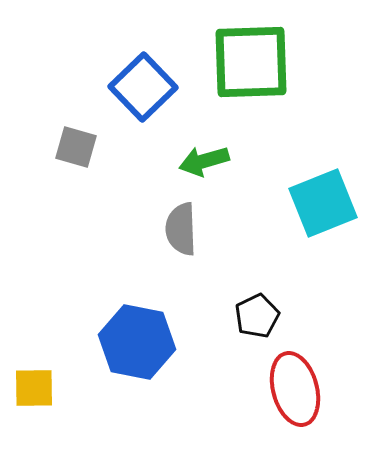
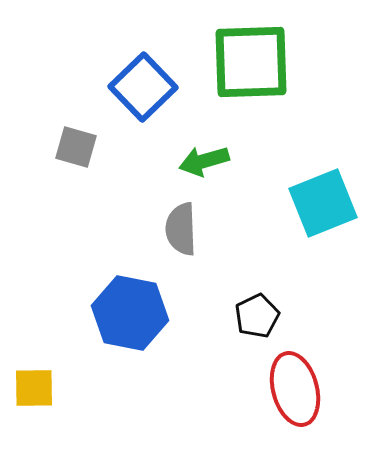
blue hexagon: moved 7 px left, 29 px up
